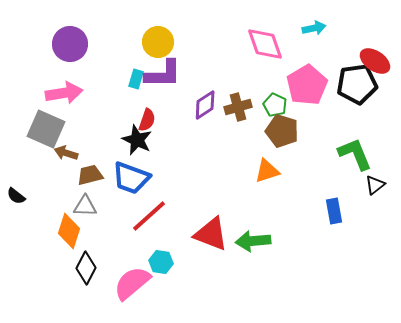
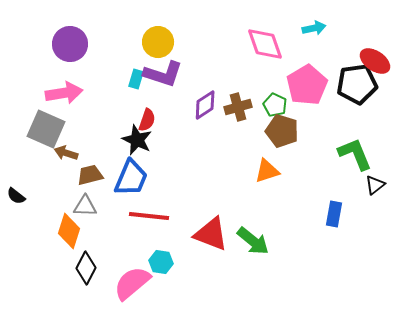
purple L-shape: rotated 18 degrees clockwise
blue trapezoid: rotated 87 degrees counterclockwise
blue rectangle: moved 3 px down; rotated 20 degrees clockwise
red line: rotated 48 degrees clockwise
green arrow: rotated 136 degrees counterclockwise
